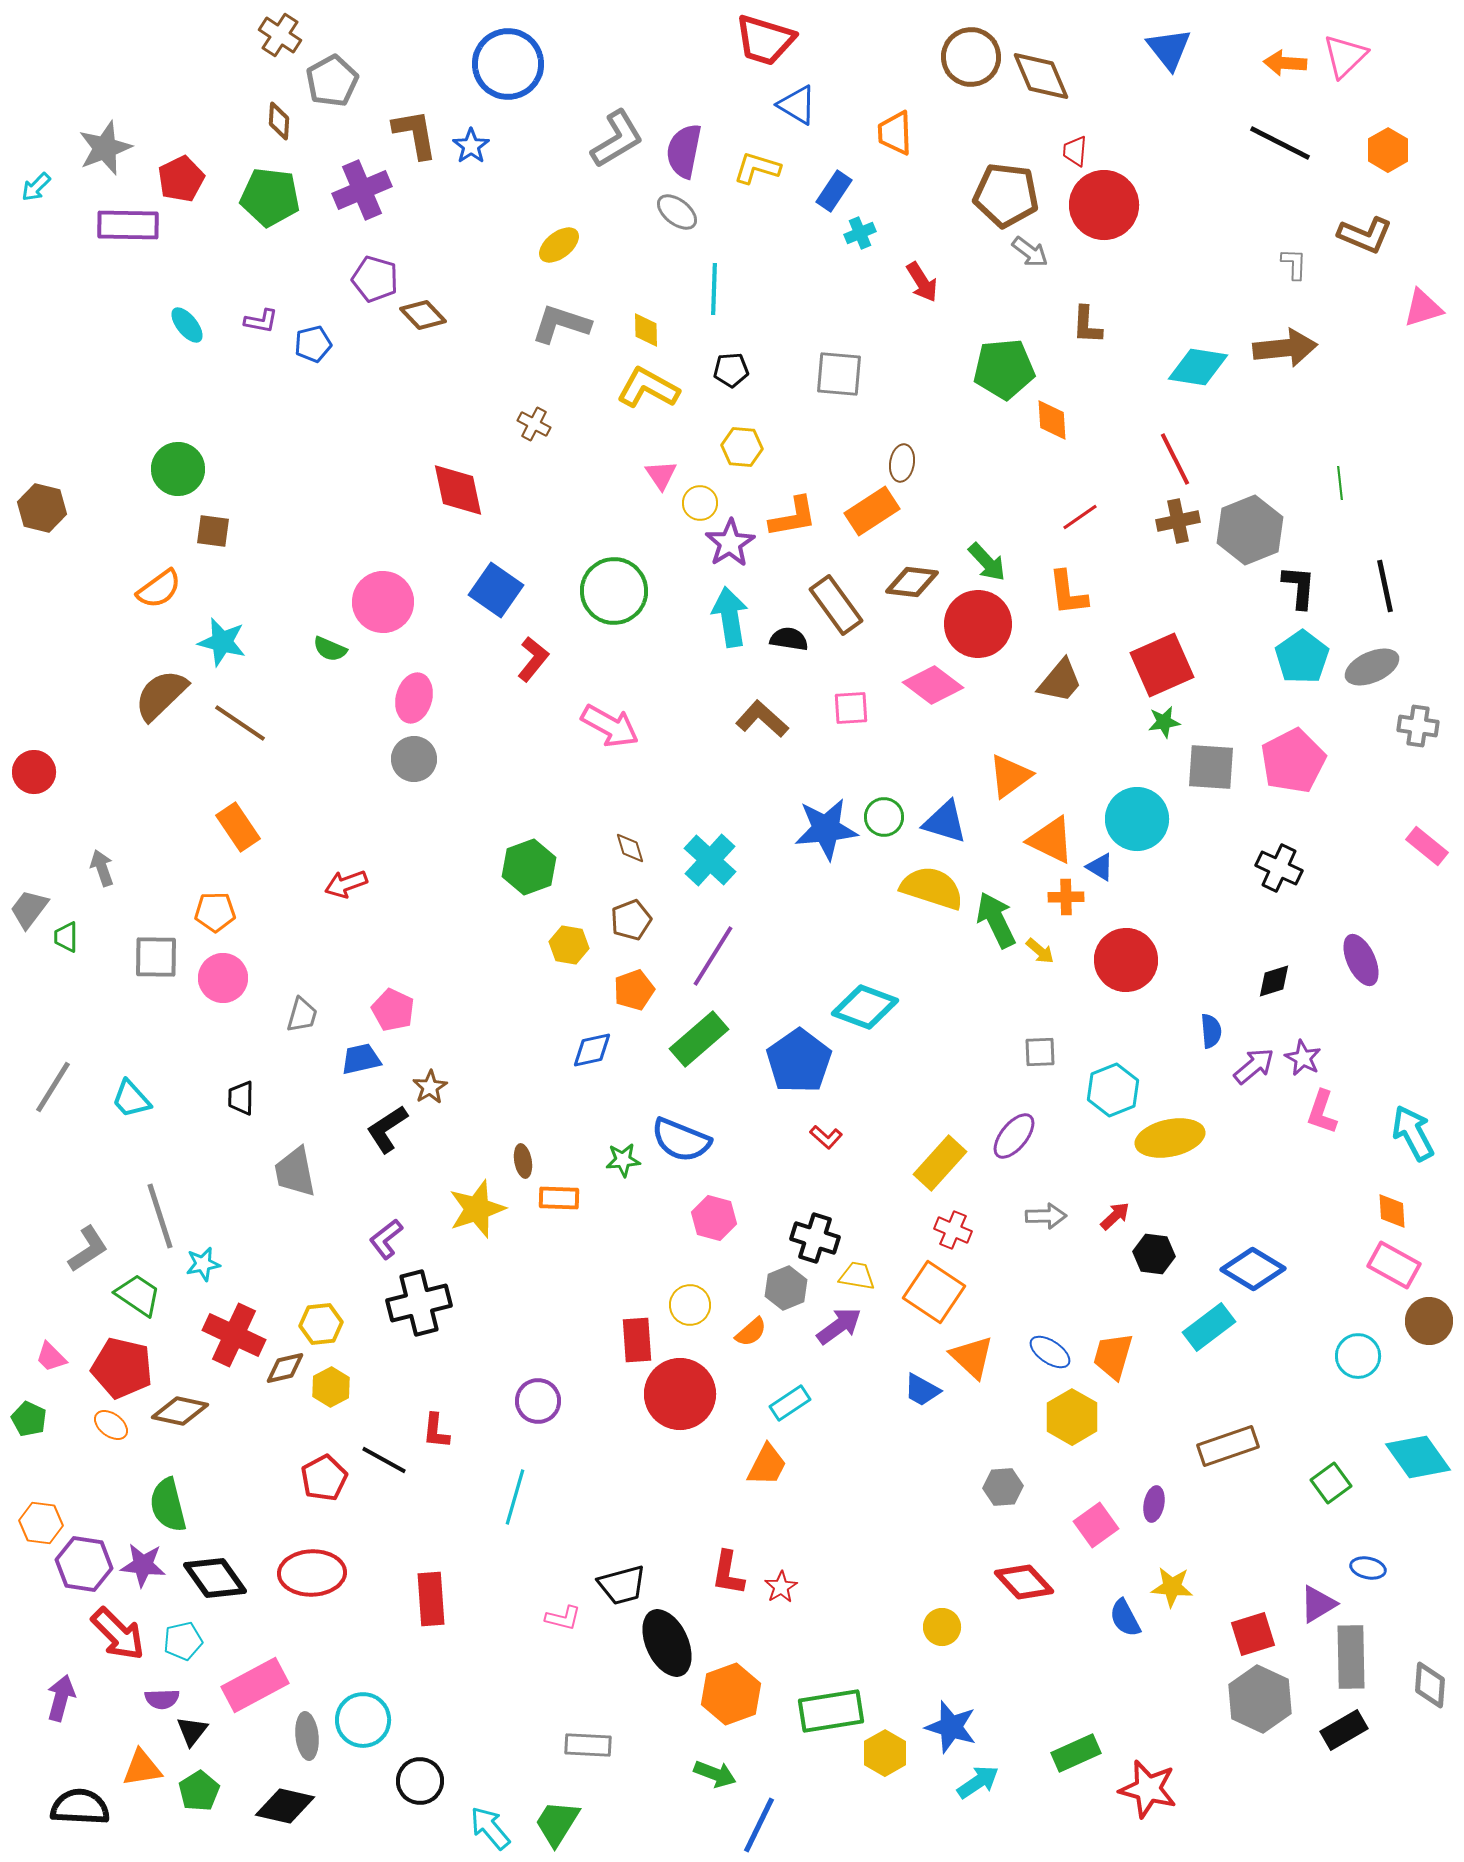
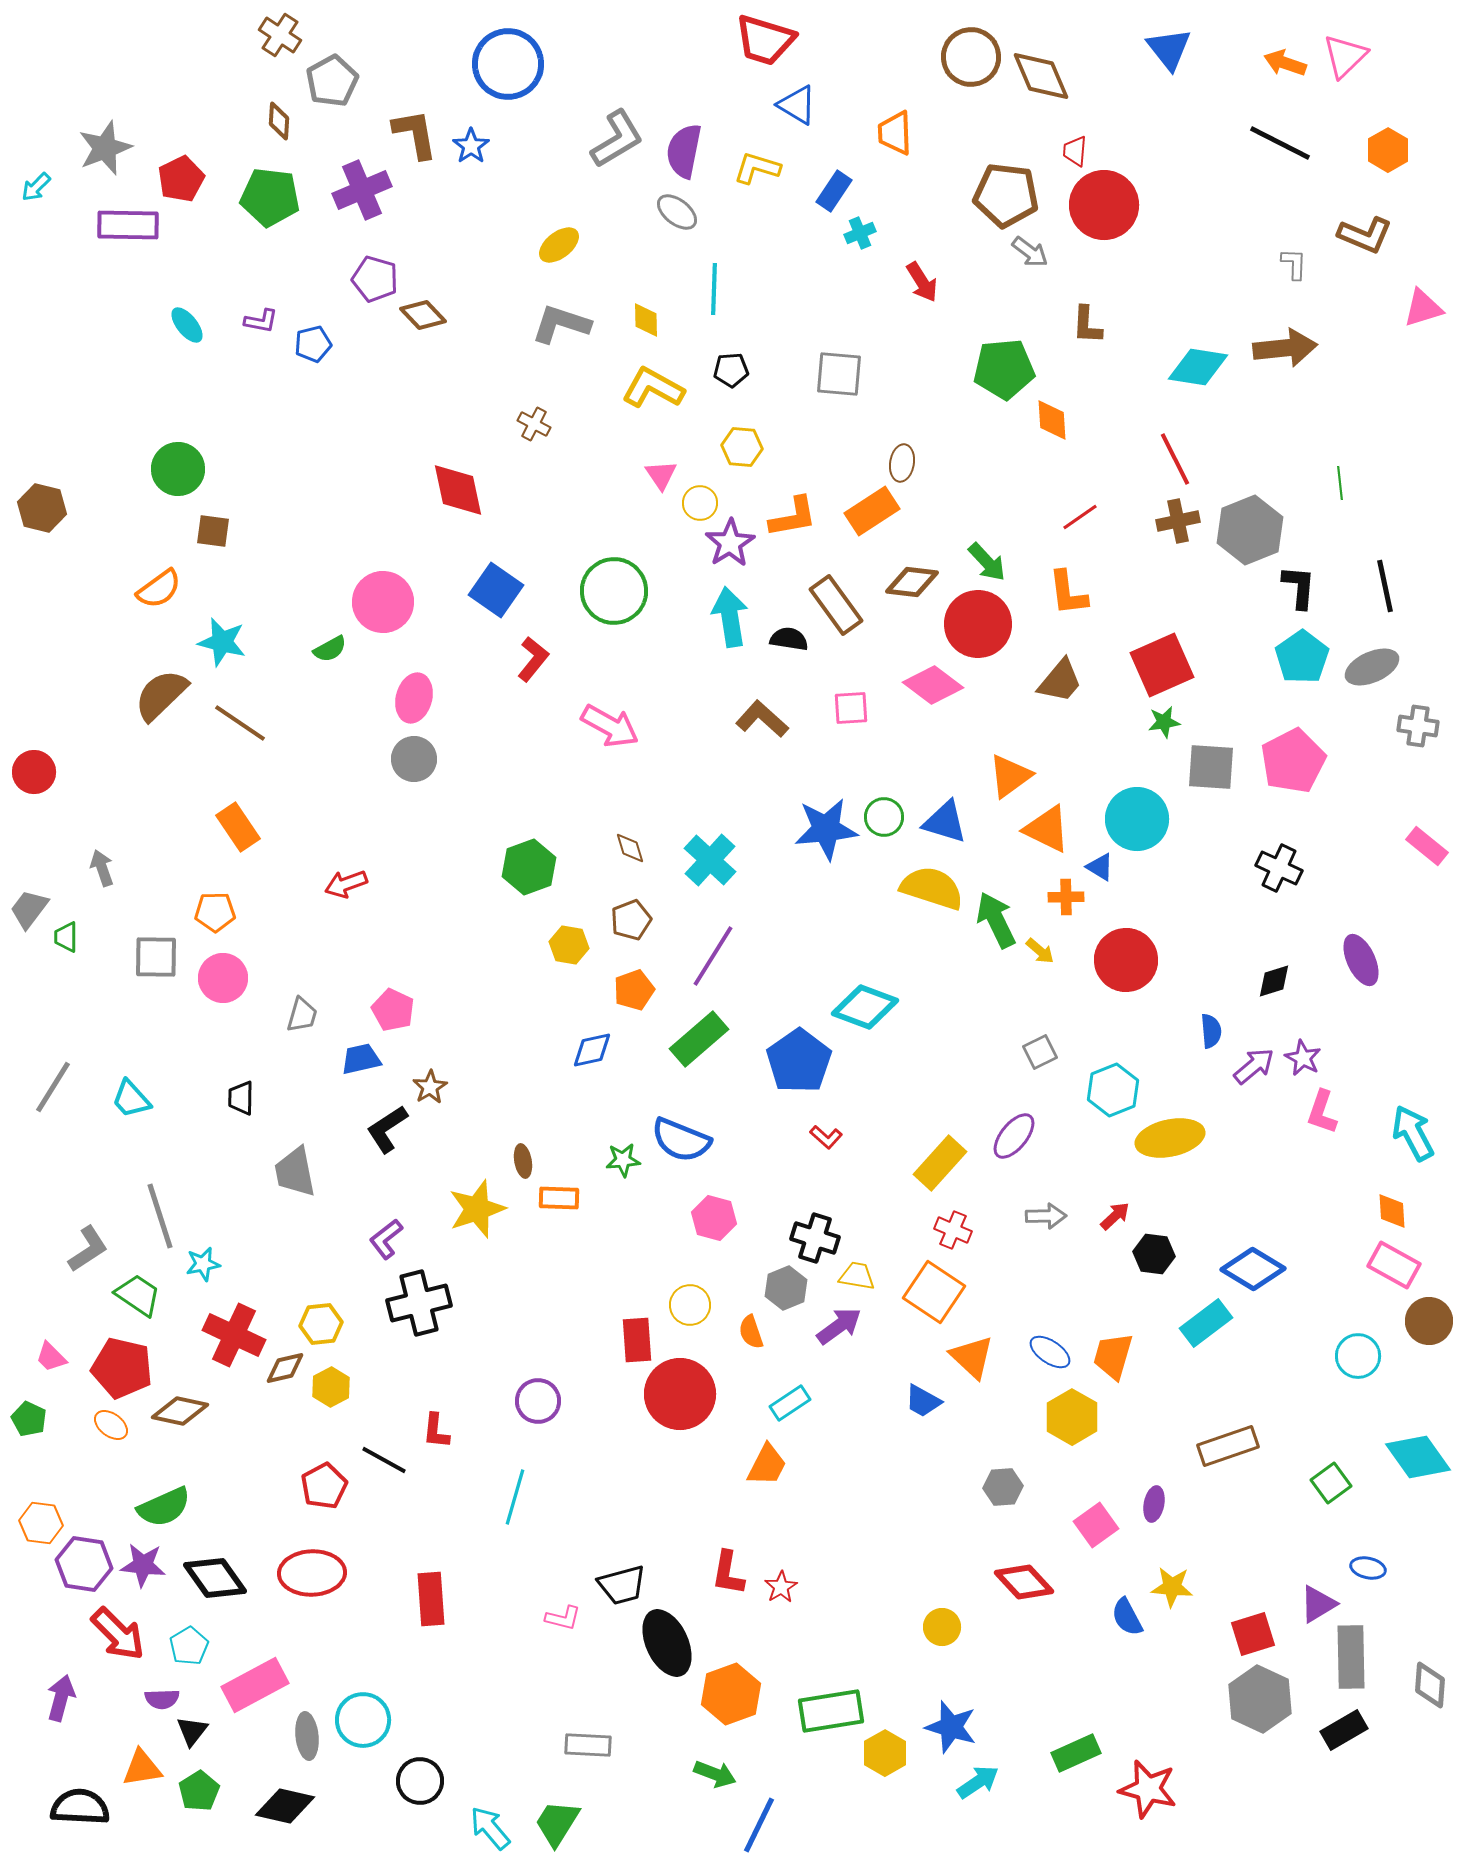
orange arrow at (1285, 63): rotated 15 degrees clockwise
yellow diamond at (646, 330): moved 10 px up
yellow L-shape at (648, 388): moved 5 px right
green semicircle at (330, 649): rotated 52 degrees counterclockwise
orange triangle at (1051, 840): moved 4 px left, 11 px up
gray square at (1040, 1052): rotated 24 degrees counterclockwise
cyan rectangle at (1209, 1327): moved 3 px left, 4 px up
orange semicircle at (751, 1332): rotated 112 degrees clockwise
blue trapezoid at (922, 1390): moved 1 px right, 11 px down
red pentagon at (324, 1478): moved 8 px down
green semicircle at (168, 1505): moved 4 px left, 2 px down; rotated 100 degrees counterclockwise
blue semicircle at (1125, 1618): moved 2 px right, 1 px up
cyan pentagon at (183, 1641): moved 6 px right, 5 px down; rotated 18 degrees counterclockwise
